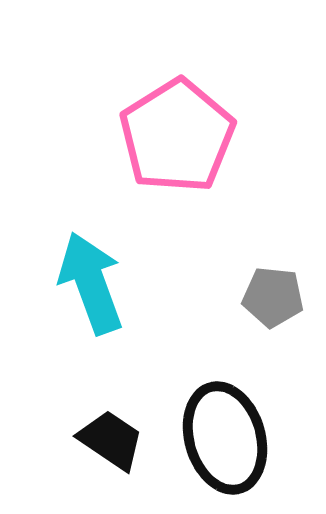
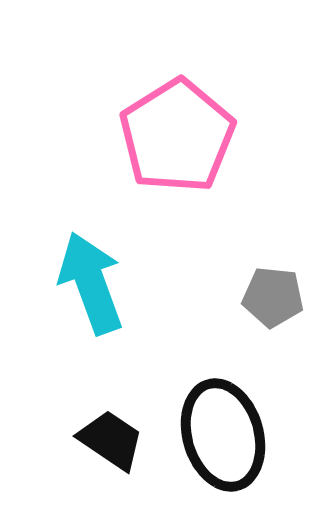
black ellipse: moved 2 px left, 3 px up
